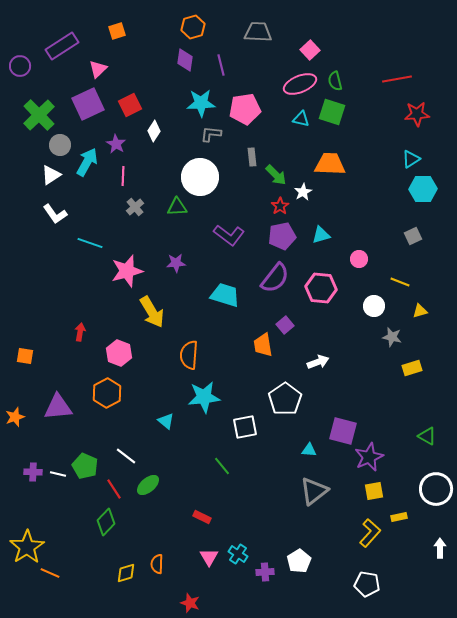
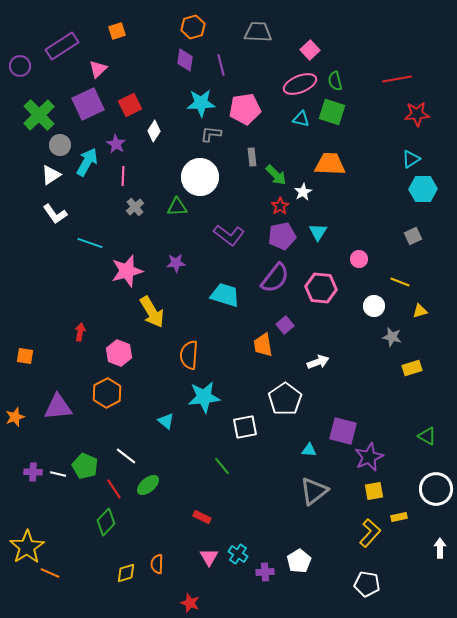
cyan triangle at (321, 235): moved 3 px left, 3 px up; rotated 42 degrees counterclockwise
